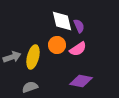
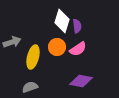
white diamond: rotated 30 degrees clockwise
purple semicircle: moved 2 px left; rotated 16 degrees clockwise
orange circle: moved 2 px down
gray arrow: moved 15 px up
